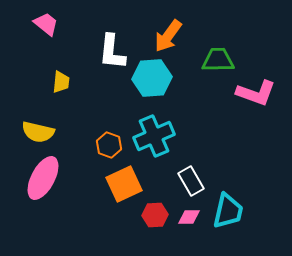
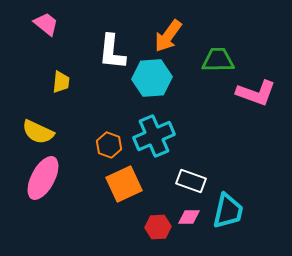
yellow semicircle: rotated 12 degrees clockwise
white rectangle: rotated 40 degrees counterclockwise
red hexagon: moved 3 px right, 12 px down
